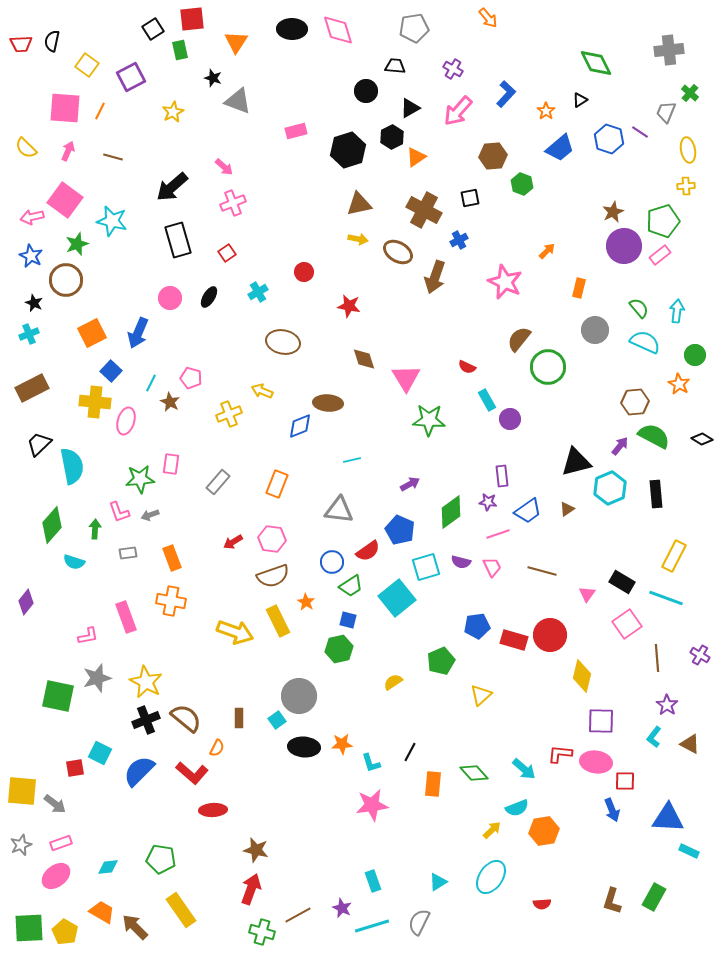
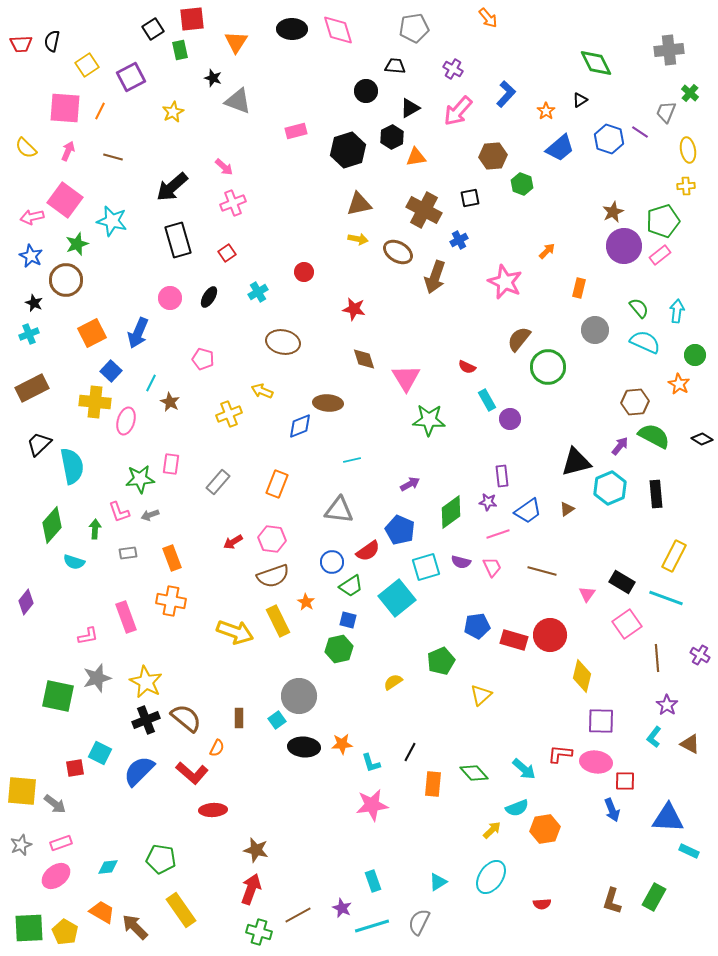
yellow square at (87, 65): rotated 20 degrees clockwise
orange triangle at (416, 157): rotated 25 degrees clockwise
red star at (349, 306): moved 5 px right, 3 px down
pink pentagon at (191, 378): moved 12 px right, 19 px up
orange hexagon at (544, 831): moved 1 px right, 2 px up
green cross at (262, 932): moved 3 px left
